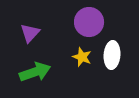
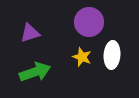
purple triangle: rotated 30 degrees clockwise
